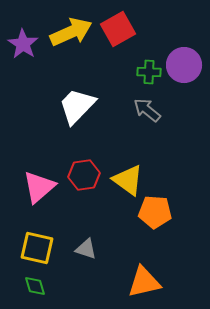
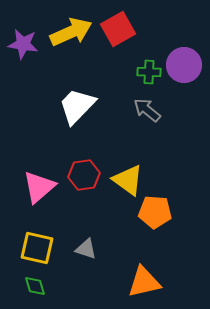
purple star: rotated 24 degrees counterclockwise
